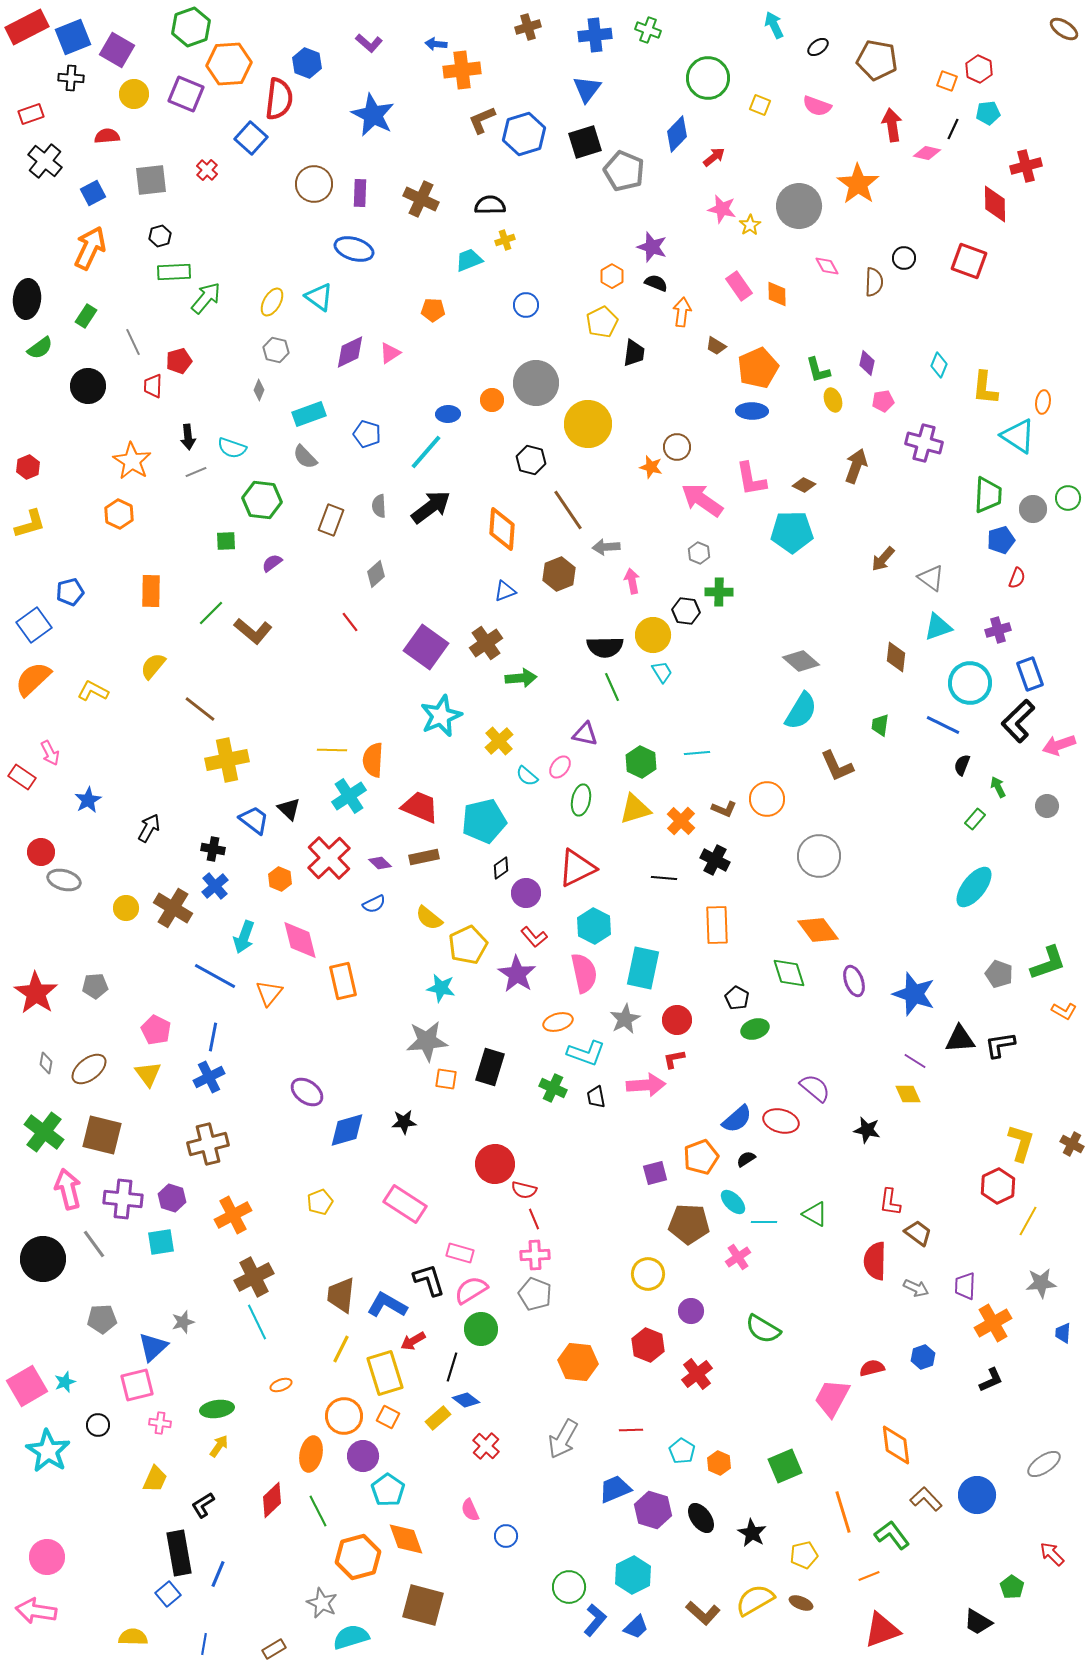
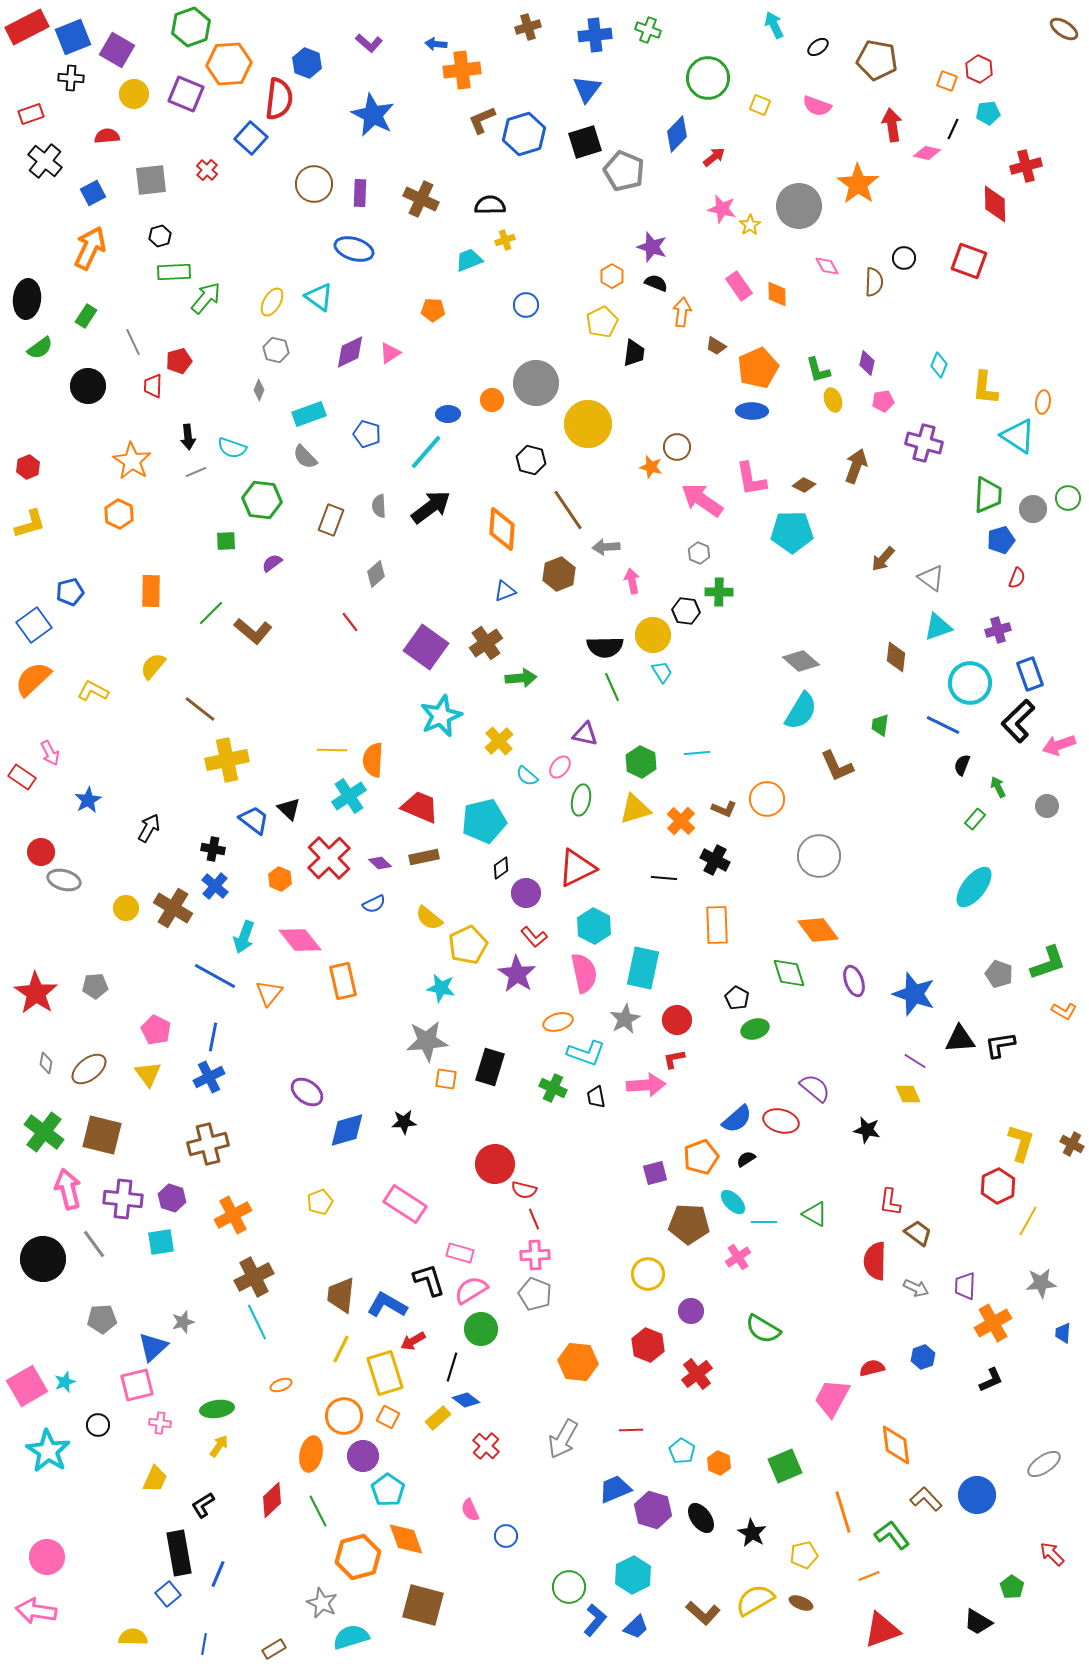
blue cross at (215, 886): rotated 8 degrees counterclockwise
pink diamond at (300, 940): rotated 24 degrees counterclockwise
